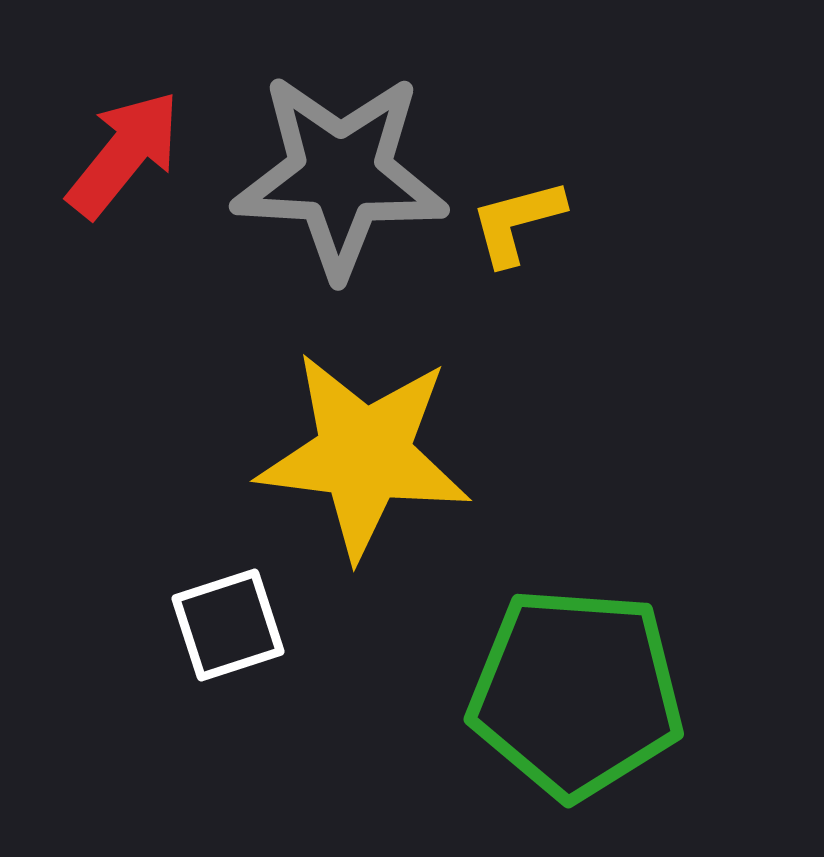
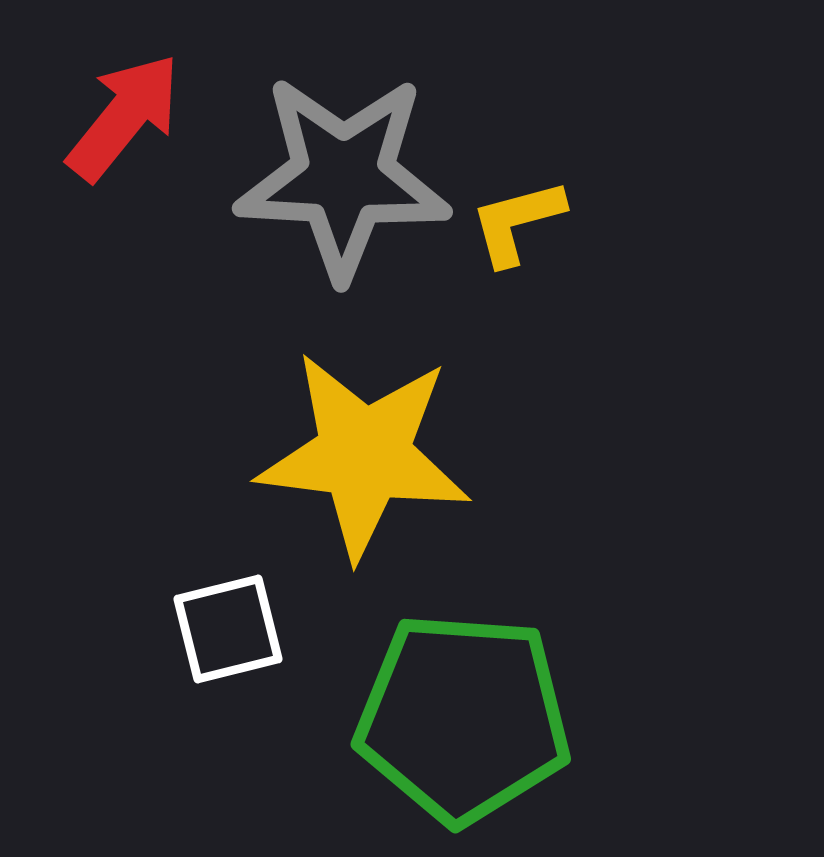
red arrow: moved 37 px up
gray star: moved 3 px right, 2 px down
white square: moved 4 px down; rotated 4 degrees clockwise
green pentagon: moved 113 px left, 25 px down
